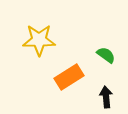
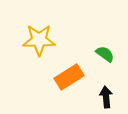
green semicircle: moved 1 px left, 1 px up
